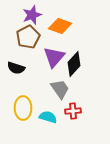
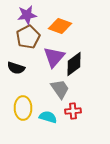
purple star: moved 5 px left; rotated 12 degrees clockwise
black diamond: rotated 10 degrees clockwise
